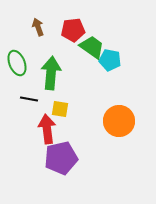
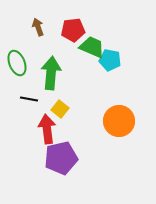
green trapezoid: rotated 12 degrees counterclockwise
yellow square: rotated 30 degrees clockwise
